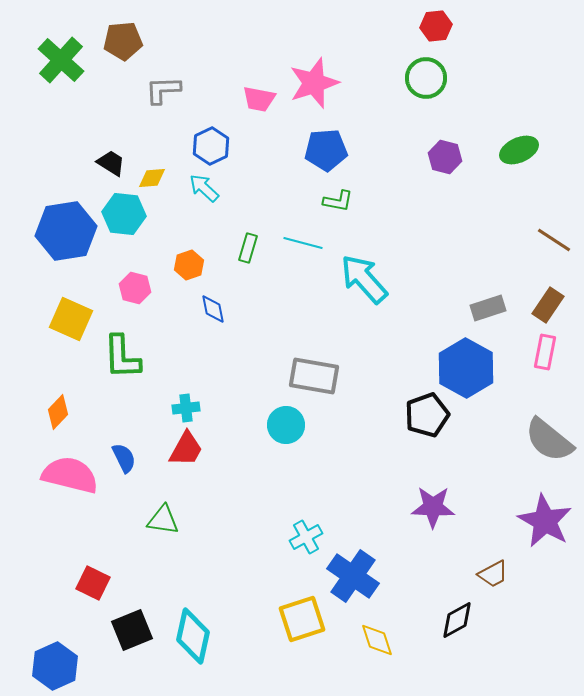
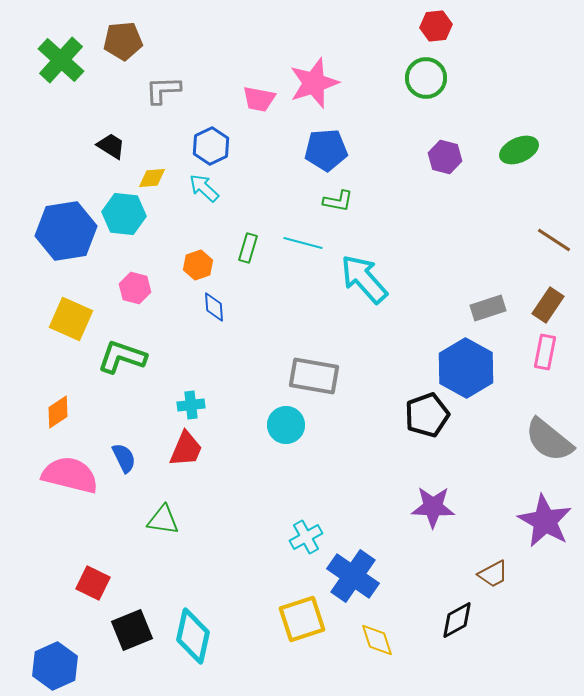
black trapezoid at (111, 163): moved 17 px up
orange hexagon at (189, 265): moved 9 px right
blue diamond at (213, 309): moved 1 px right, 2 px up; rotated 8 degrees clockwise
green L-shape at (122, 357): rotated 111 degrees clockwise
cyan cross at (186, 408): moved 5 px right, 3 px up
orange diamond at (58, 412): rotated 12 degrees clockwise
red trapezoid at (186, 449): rotated 6 degrees counterclockwise
